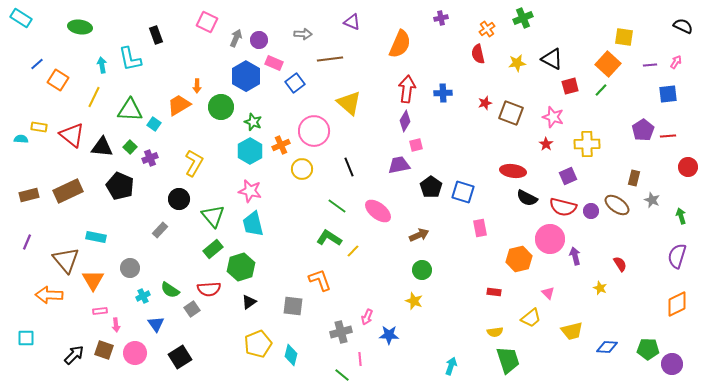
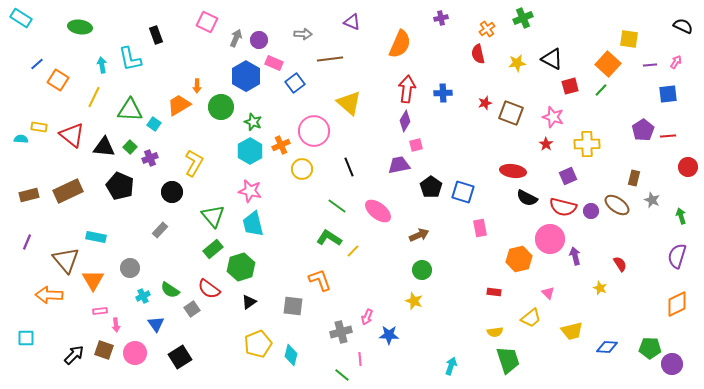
yellow square at (624, 37): moved 5 px right, 2 px down
black triangle at (102, 147): moved 2 px right
black circle at (179, 199): moved 7 px left, 7 px up
red semicircle at (209, 289): rotated 40 degrees clockwise
green pentagon at (648, 349): moved 2 px right, 1 px up
